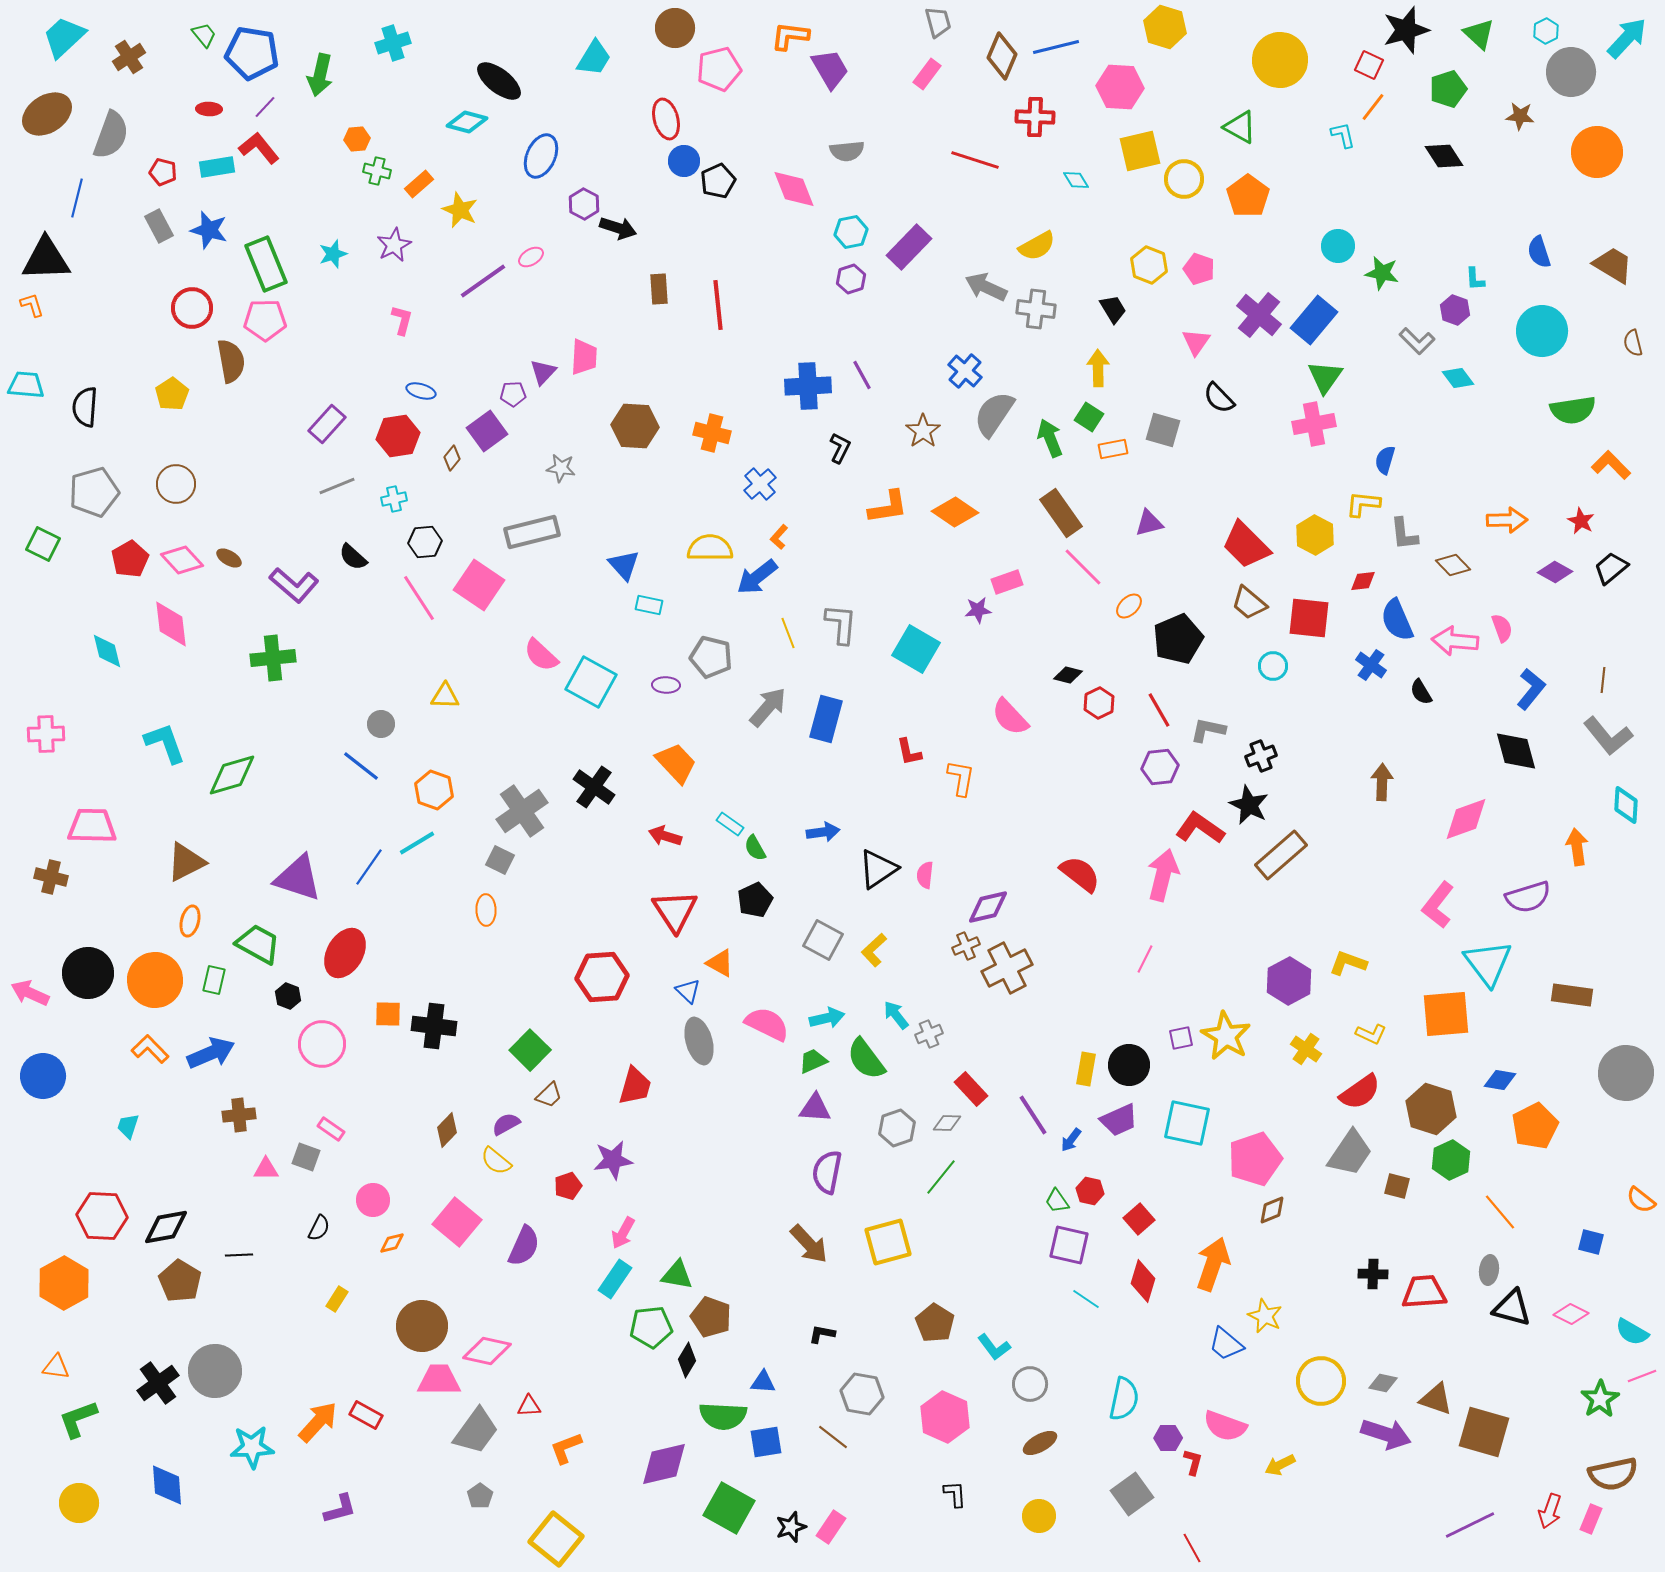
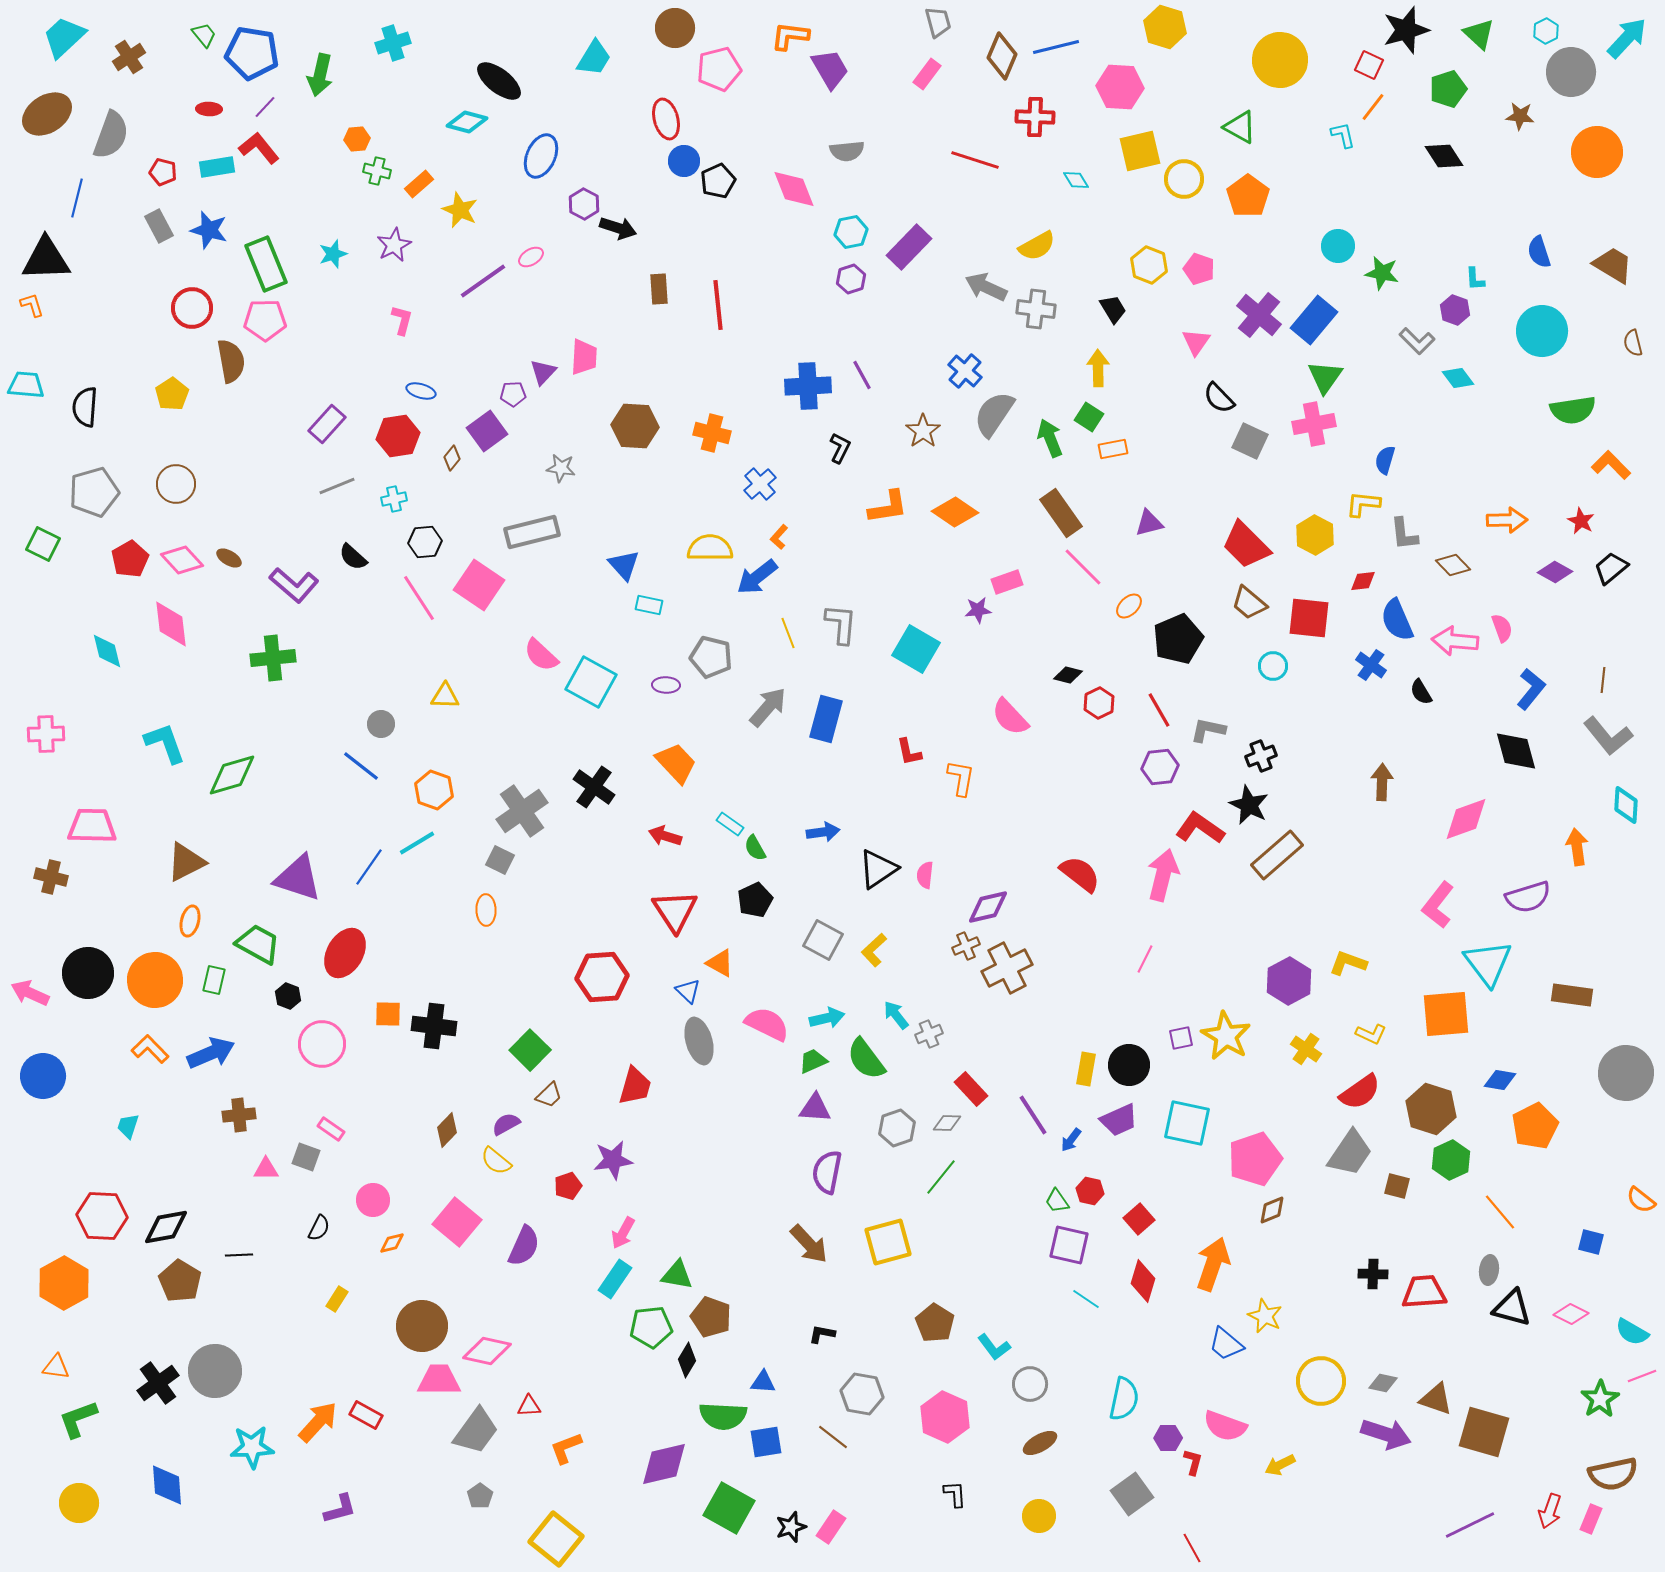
gray square at (1163, 430): moved 87 px right, 11 px down; rotated 9 degrees clockwise
brown rectangle at (1281, 855): moved 4 px left
